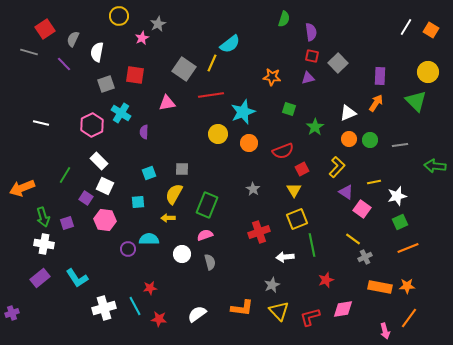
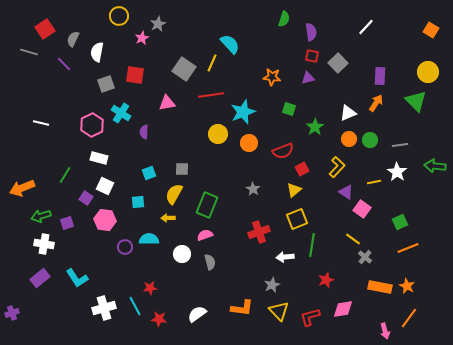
white line at (406, 27): moved 40 px left; rotated 12 degrees clockwise
cyan semicircle at (230, 44): rotated 95 degrees counterclockwise
white rectangle at (99, 161): moved 3 px up; rotated 30 degrees counterclockwise
yellow triangle at (294, 190): rotated 21 degrees clockwise
white star at (397, 196): moved 24 px up; rotated 24 degrees counterclockwise
green arrow at (43, 217): moved 2 px left, 1 px up; rotated 90 degrees clockwise
green line at (312, 245): rotated 20 degrees clockwise
purple circle at (128, 249): moved 3 px left, 2 px up
gray cross at (365, 257): rotated 24 degrees counterclockwise
orange star at (407, 286): rotated 28 degrees clockwise
